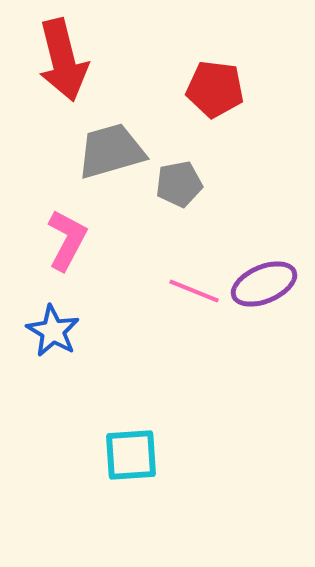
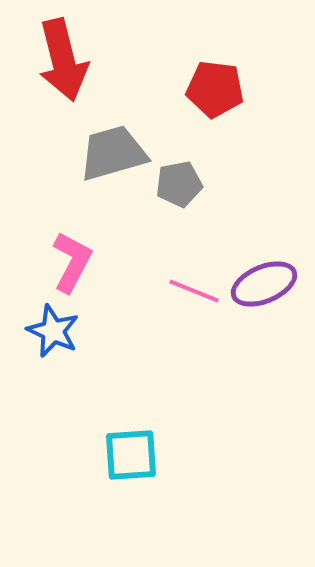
gray trapezoid: moved 2 px right, 2 px down
pink L-shape: moved 5 px right, 22 px down
blue star: rotated 6 degrees counterclockwise
